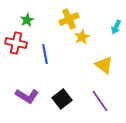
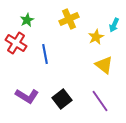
cyan arrow: moved 2 px left, 2 px up
yellow star: moved 14 px right
red cross: rotated 20 degrees clockwise
